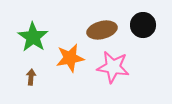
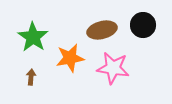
pink star: moved 1 px down
